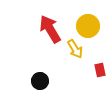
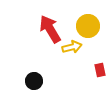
yellow arrow: moved 3 px left, 2 px up; rotated 72 degrees counterclockwise
black circle: moved 6 px left
